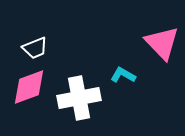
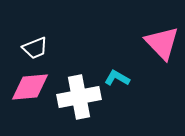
cyan L-shape: moved 6 px left, 3 px down
pink diamond: moved 1 px right; rotated 15 degrees clockwise
white cross: moved 1 px up
